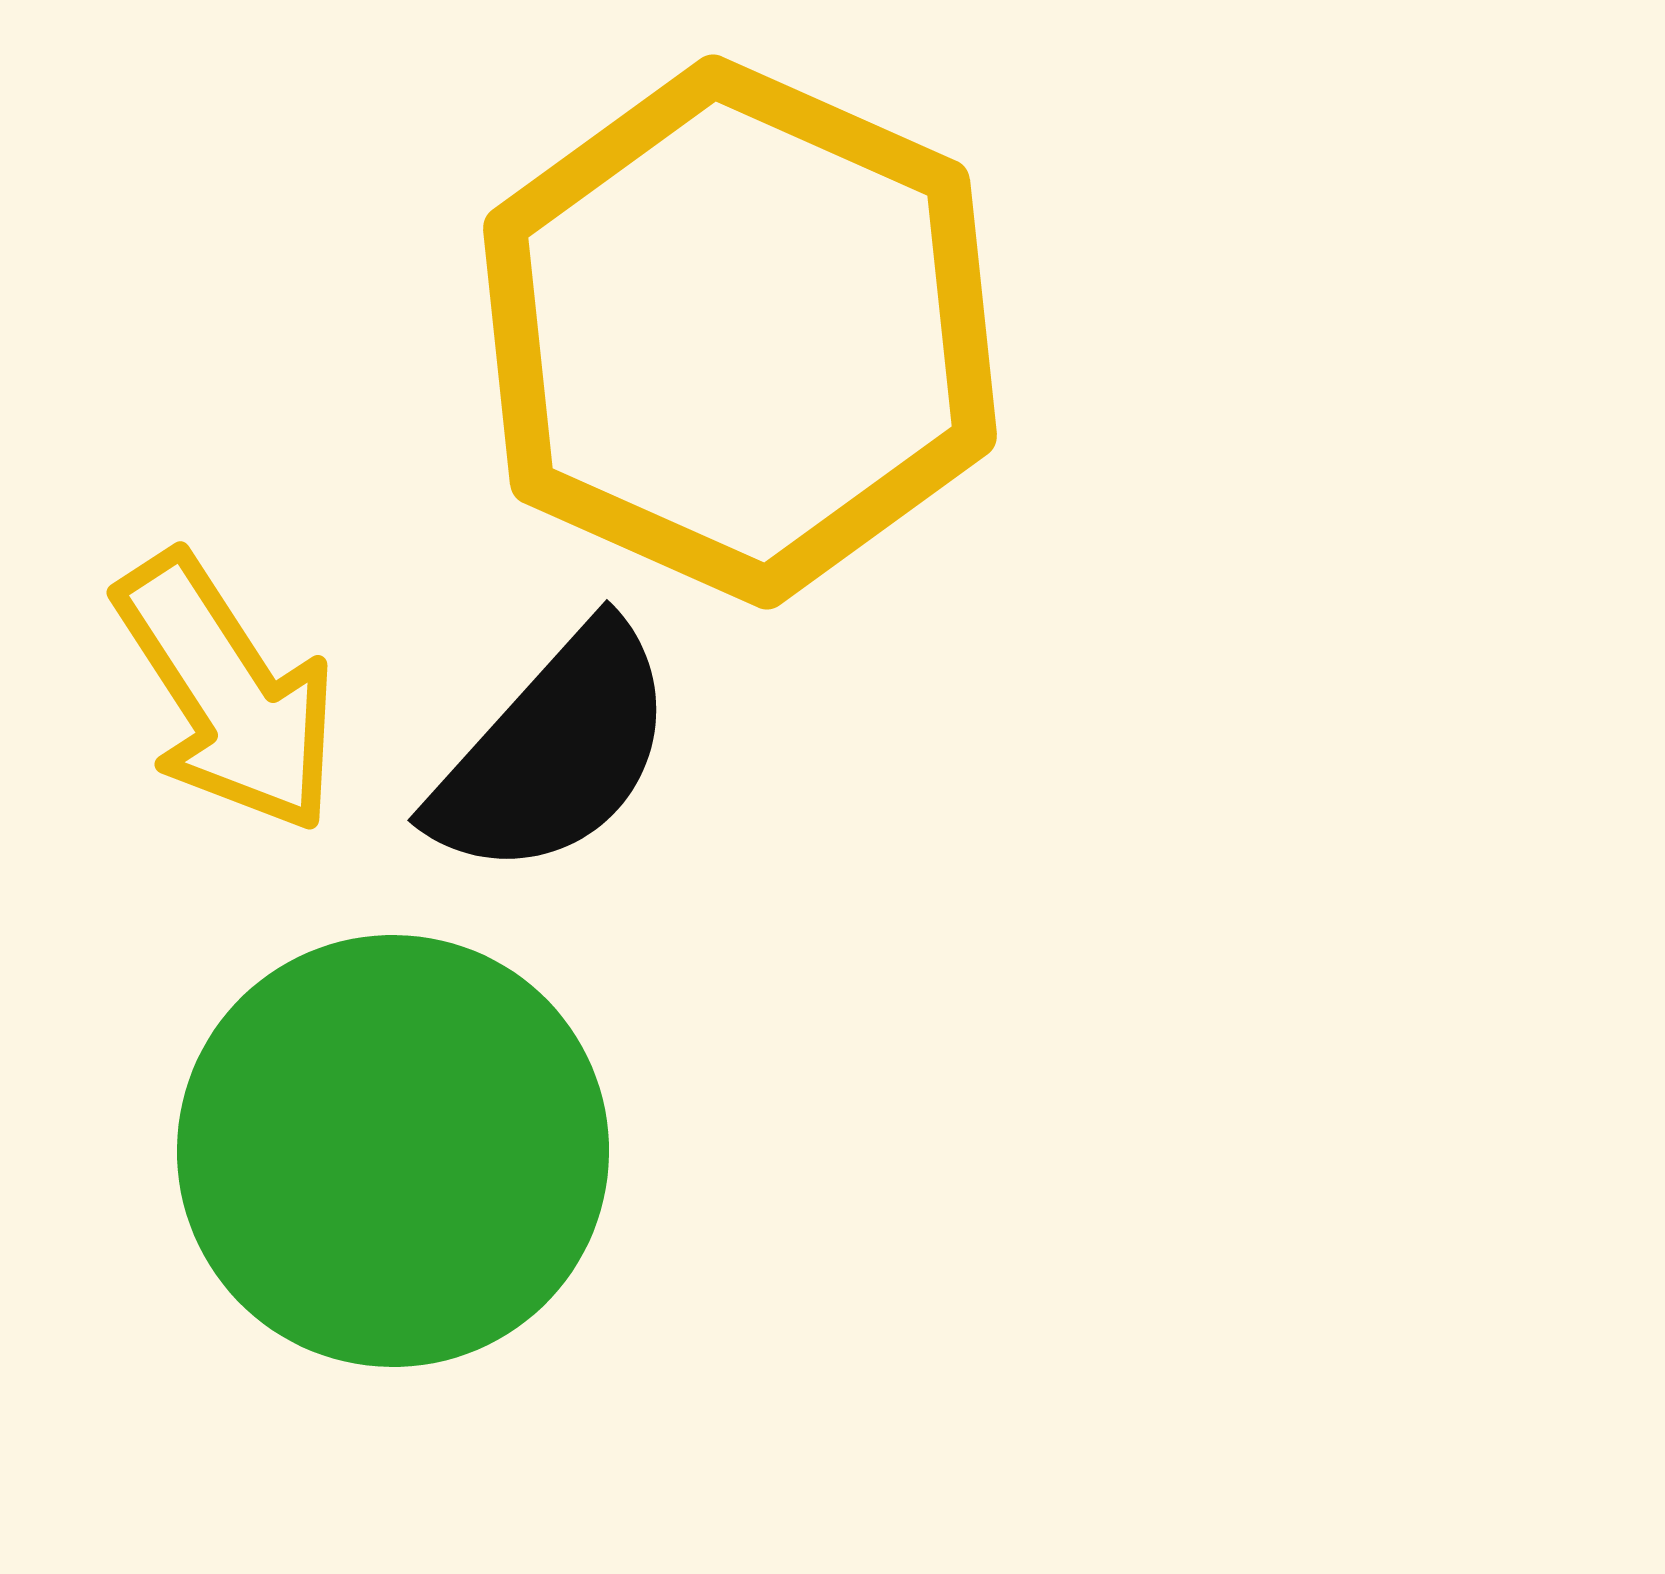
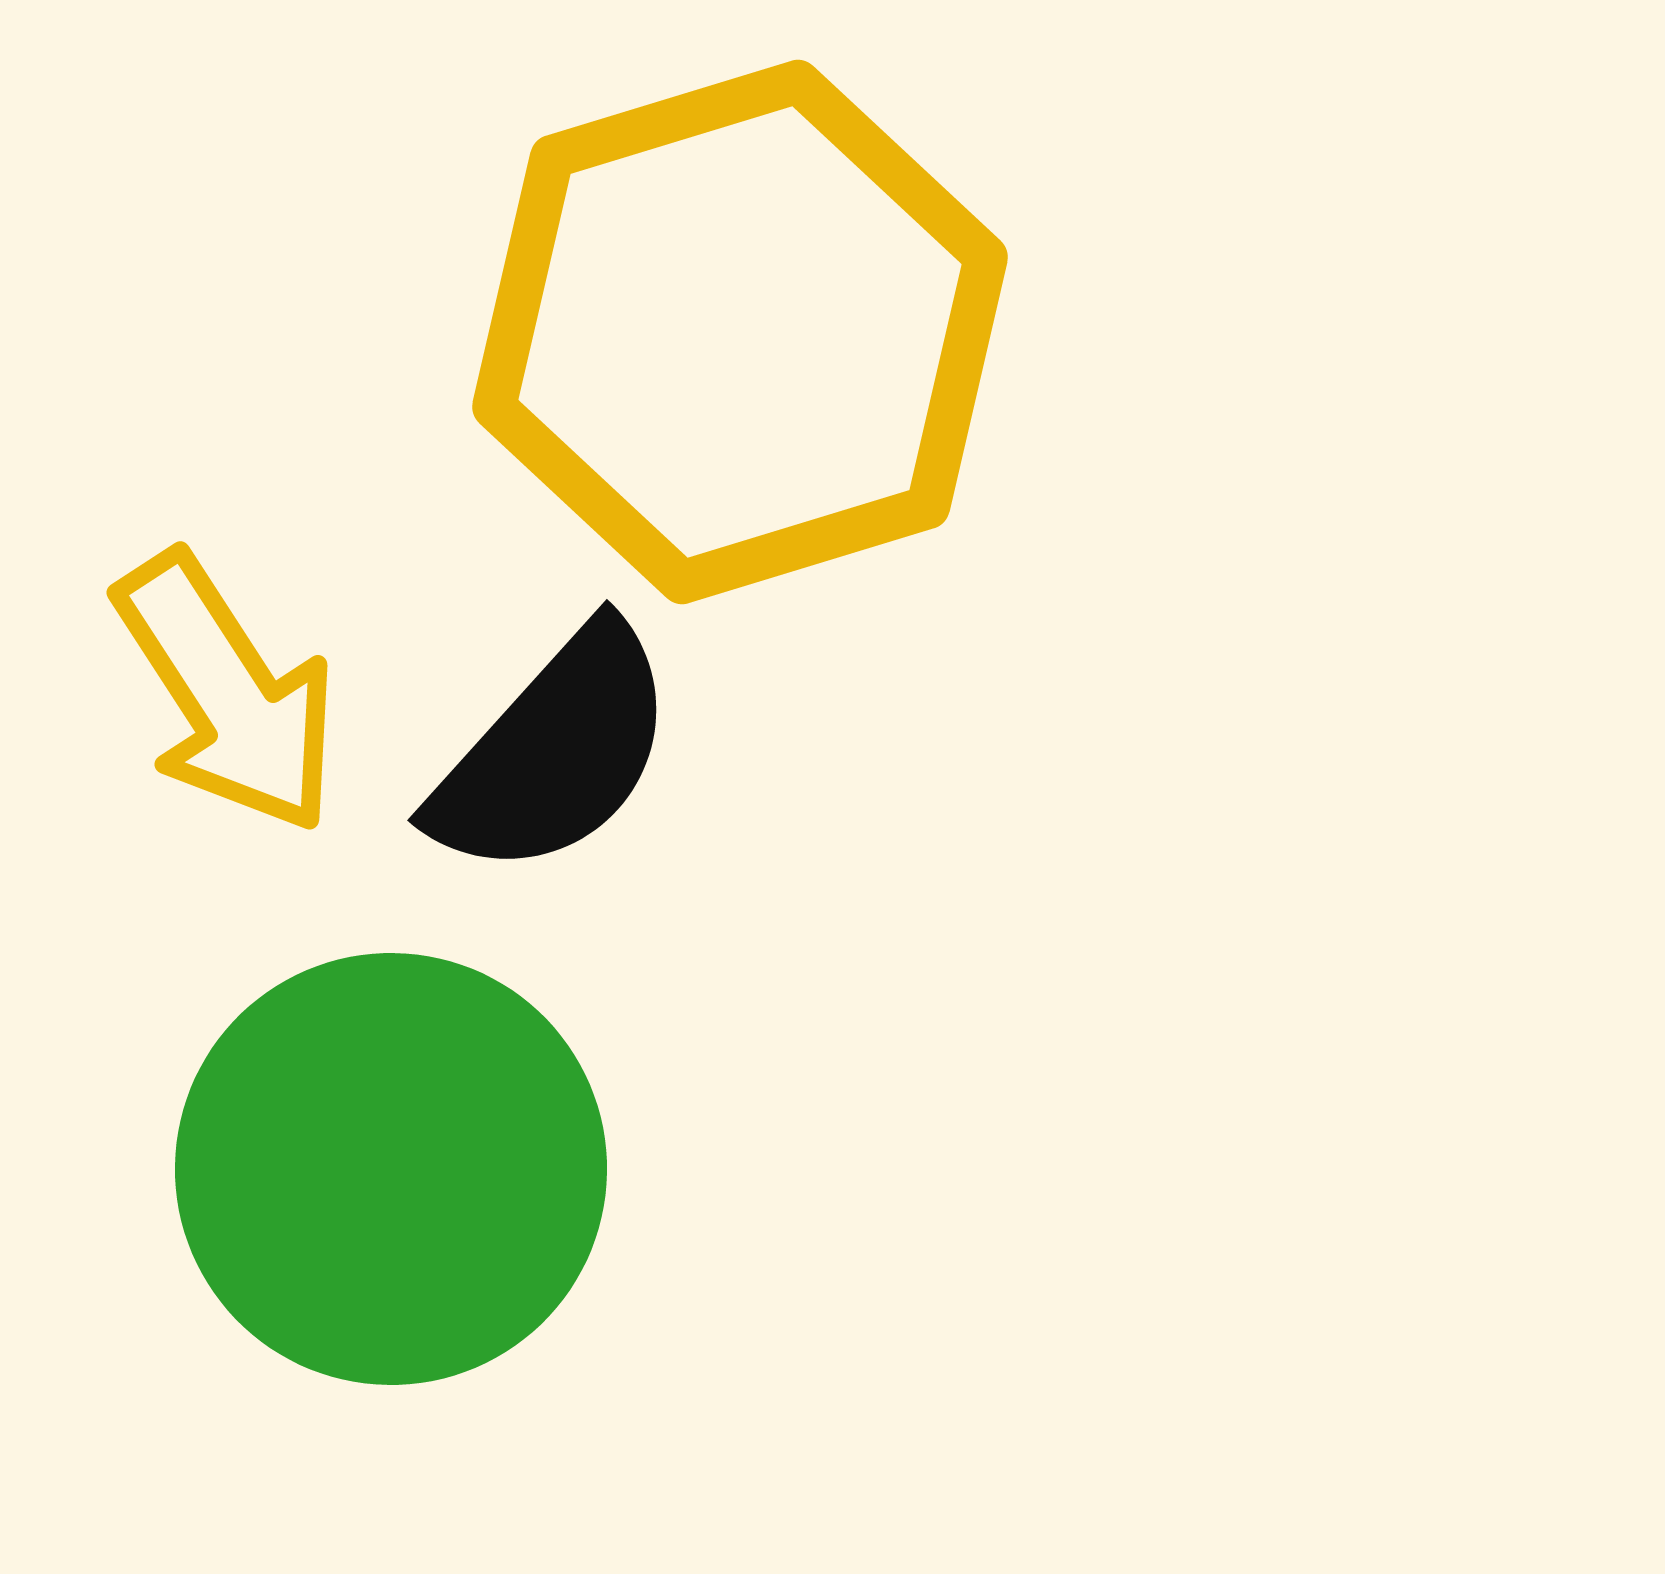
yellow hexagon: rotated 19 degrees clockwise
green circle: moved 2 px left, 18 px down
